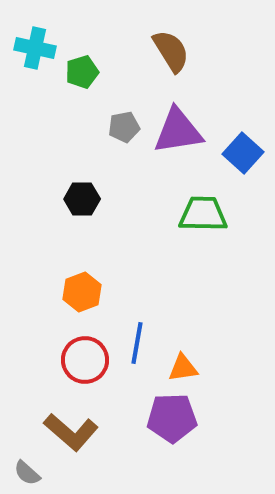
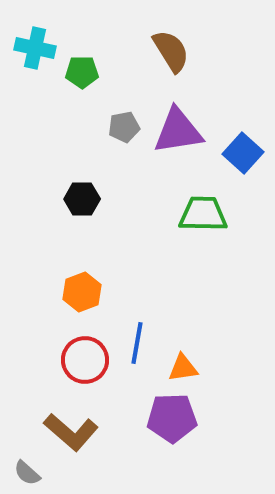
green pentagon: rotated 16 degrees clockwise
